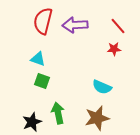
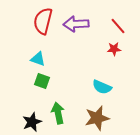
purple arrow: moved 1 px right, 1 px up
